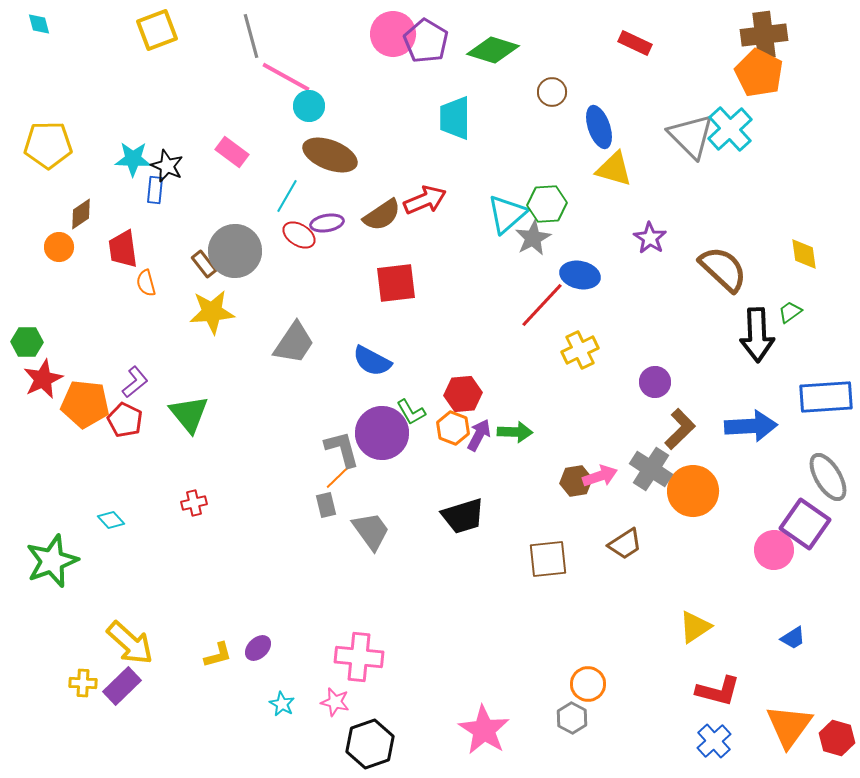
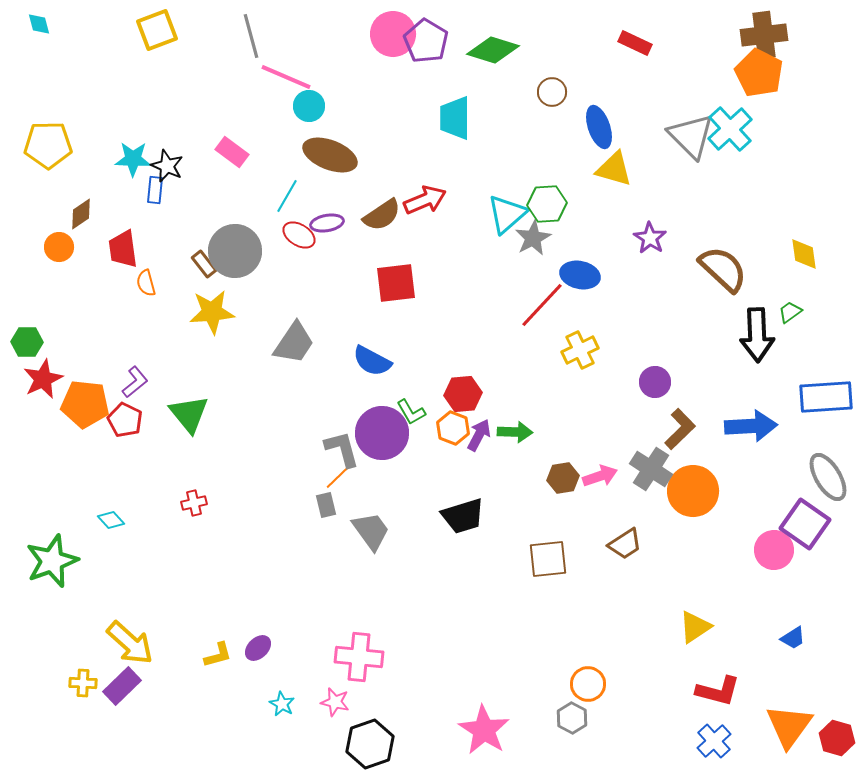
pink line at (286, 77): rotated 6 degrees counterclockwise
brown hexagon at (576, 481): moved 13 px left, 3 px up
